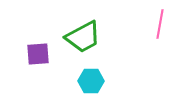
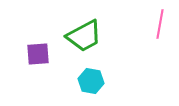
green trapezoid: moved 1 px right, 1 px up
cyan hexagon: rotated 10 degrees clockwise
